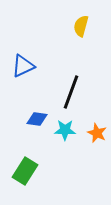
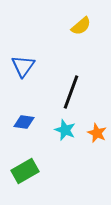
yellow semicircle: rotated 145 degrees counterclockwise
blue triangle: rotated 30 degrees counterclockwise
blue diamond: moved 13 px left, 3 px down
cyan star: rotated 20 degrees clockwise
green rectangle: rotated 28 degrees clockwise
